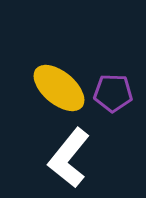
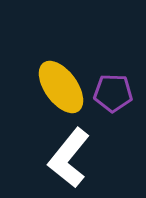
yellow ellipse: moved 2 px right, 1 px up; rotated 14 degrees clockwise
